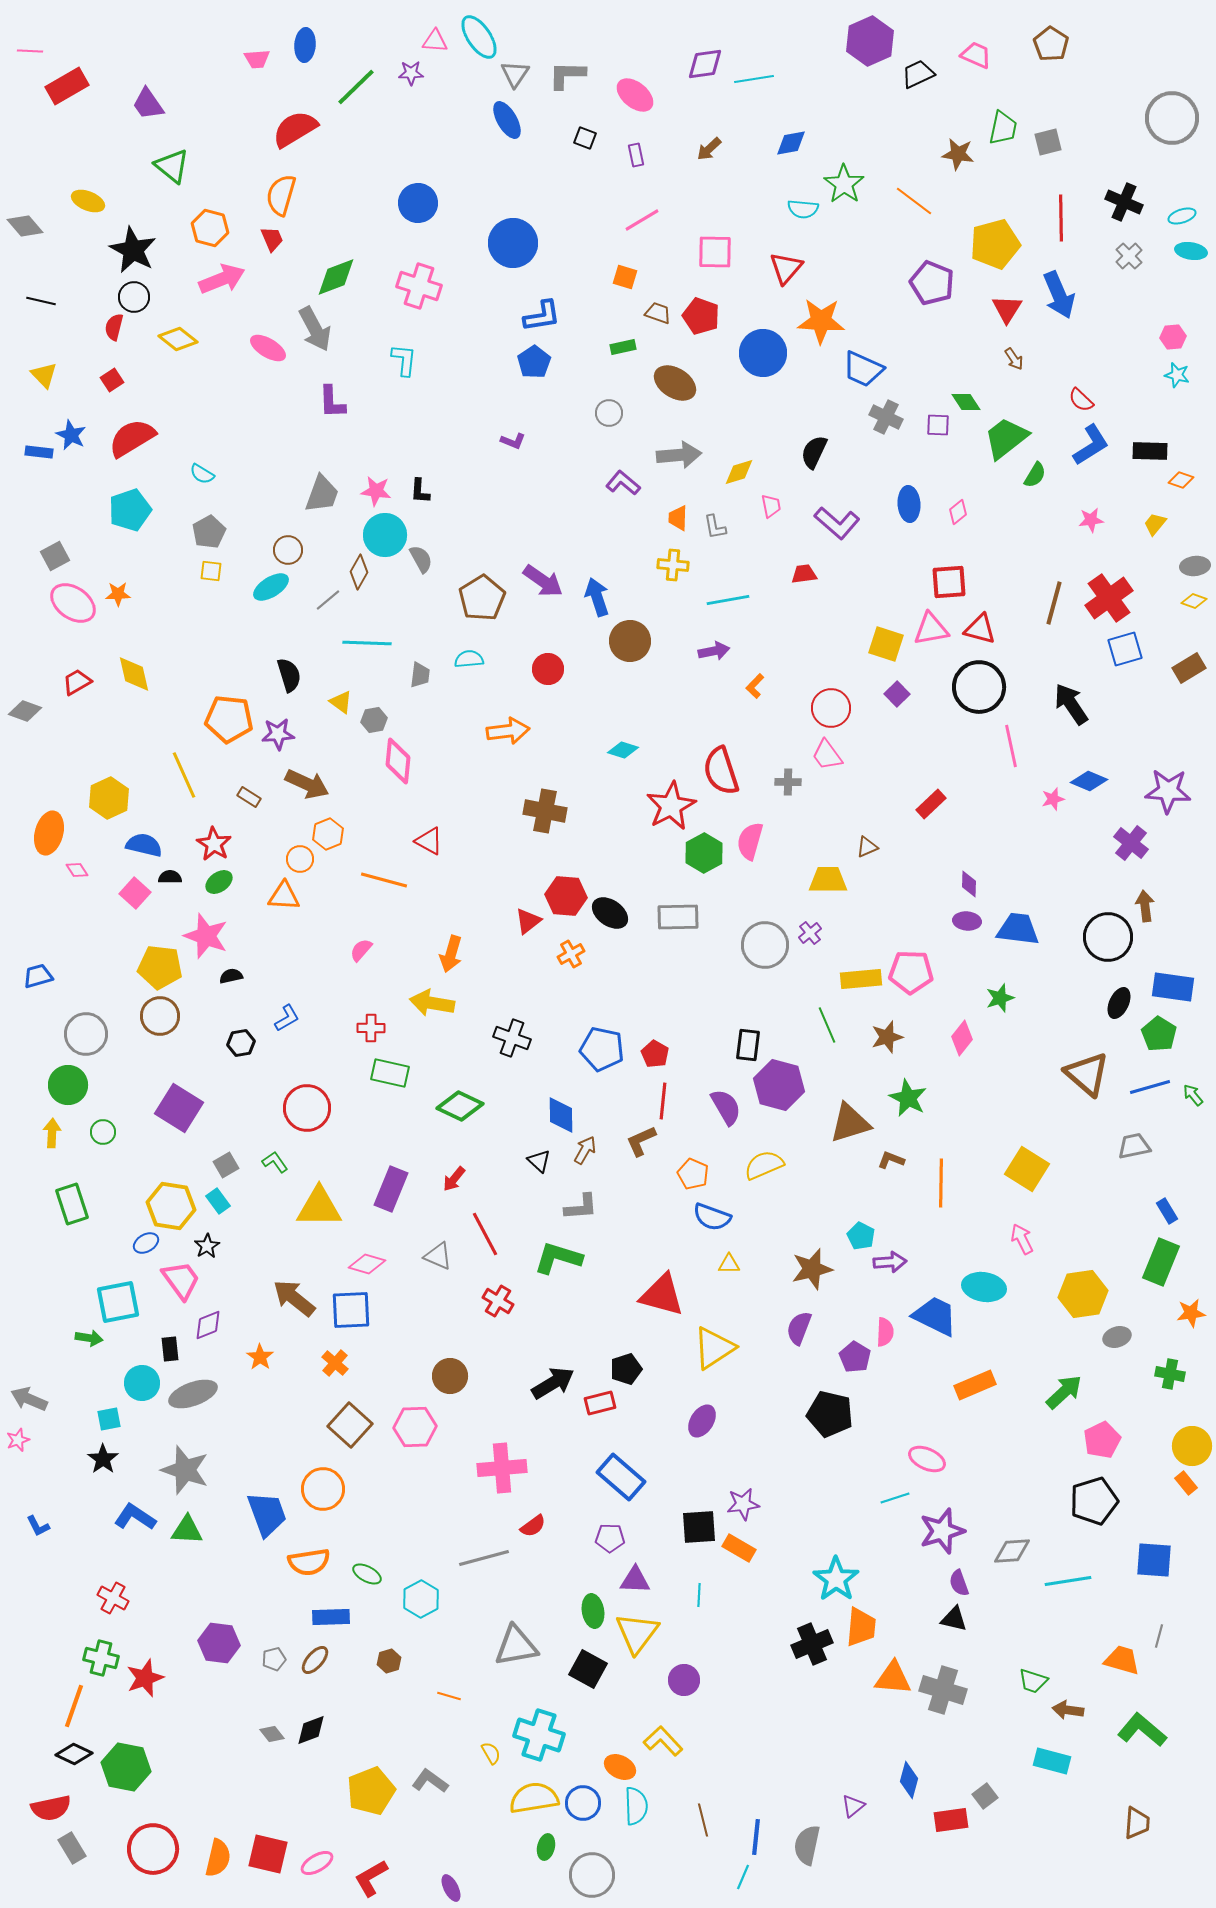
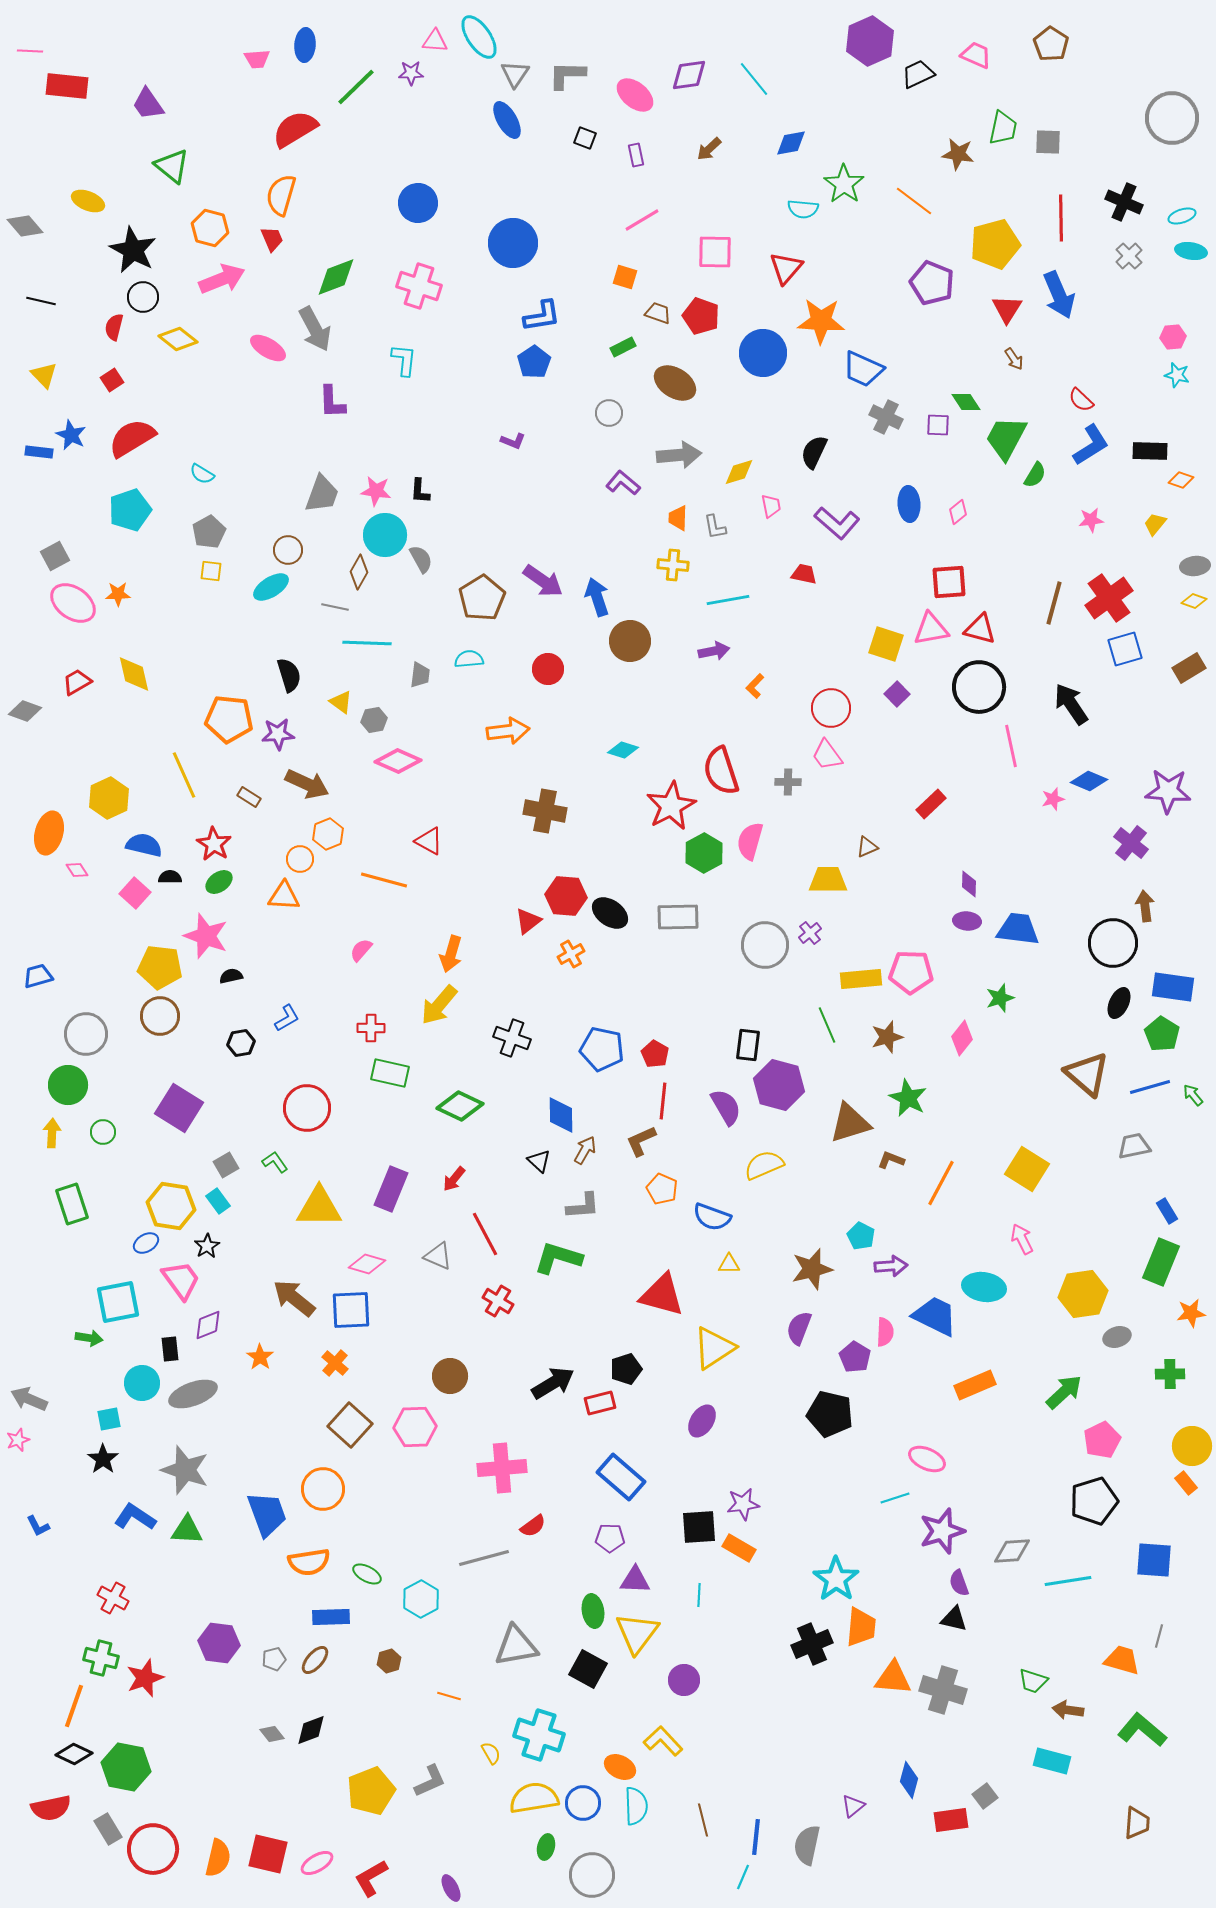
purple diamond at (705, 64): moved 16 px left, 11 px down
cyan line at (754, 79): rotated 60 degrees clockwise
red rectangle at (67, 86): rotated 36 degrees clockwise
gray square at (1048, 142): rotated 16 degrees clockwise
black circle at (134, 297): moved 9 px right
green rectangle at (623, 347): rotated 15 degrees counterclockwise
green trapezoid at (1006, 438): rotated 24 degrees counterclockwise
red trapezoid at (804, 574): rotated 20 degrees clockwise
gray line at (328, 600): moved 7 px right, 7 px down; rotated 52 degrees clockwise
pink diamond at (398, 761): rotated 72 degrees counterclockwise
black circle at (1108, 937): moved 5 px right, 6 px down
yellow arrow at (432, 1003): moved 7 px right, 2 px down; rotated 60 degrees counterclockwise
green pentagon at (1159, 1034): moved 3 px right
orange pentagon at (693, 1174): moved 31 px left, 15 px down
orange line at (941, 1183): rotated 27 degrees clockwise
gray L-shape at (581, 1207): moved 2 px right, 1 px up
purple arrow at (890, 1262): moved 1 px right, 4 px down
green cross at (1170, 1374): rotated 12 degrees counterclockwise
gray L-shape at (430, 1781): rotated 120 degrees clockwise
gray rectangle at (72, 1848): moved 36 px right, 19 px up
